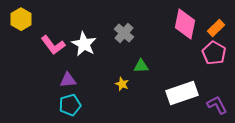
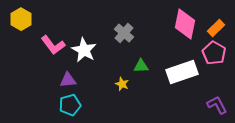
white star: moved 6 px down
white rectangle: moved 21 px up
